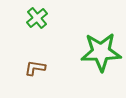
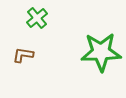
brown L-shape: moved 12 px left, 13 px up
